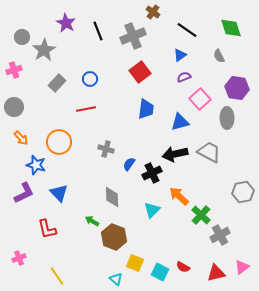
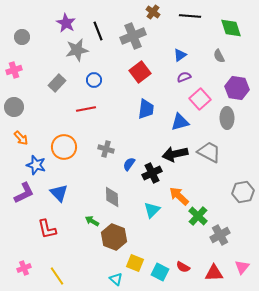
black line at (187, 30): moved 3 px right, 14 px up; rotated 30 degrees counterclockwise
gray star at (44, 50): moved 33 px right; rotated 20 degrees clockwise
blue circle at (90, 79): moved 4 px right, 1 px down
orange circle at (59, 142): moved 5 px right, 5 px down
green cross at (201, 215): moved 3 px left, 1 px down
pink cross at (19, 258): moved 5 px right, 10 px down
pink triangle at (242, 267): rotated 14 degrees counterclockwise
red triangle at (216, 273): moved 2 px left; rotated 12 degrees clockwise
